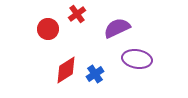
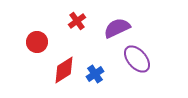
red cross: moved 7 px down
red circle: moved 11 px left, 13 px down
purple ellipse: rotated 40 degrees clockwise
red diamond: moved 2 px left
